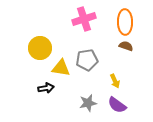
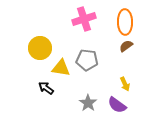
brown semicircle: rotated 56 degrees counterclockwise
gray pentagon: rotated 15 degrees clockwise
yellow arrow: moved 10 px right, 3 px down
black arrow: rotated 133 degrees counterclockwise
gray star: rotated 24 degrees counterclockwise
